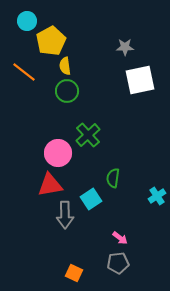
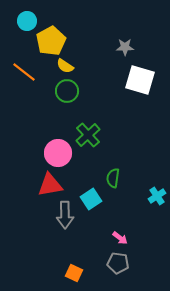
yellow semicircle: rotated 48 degrees counterclockwise
white square: rotated 28 degrees clockwise
gray pentagon: rotated 15 degrees clockwise
